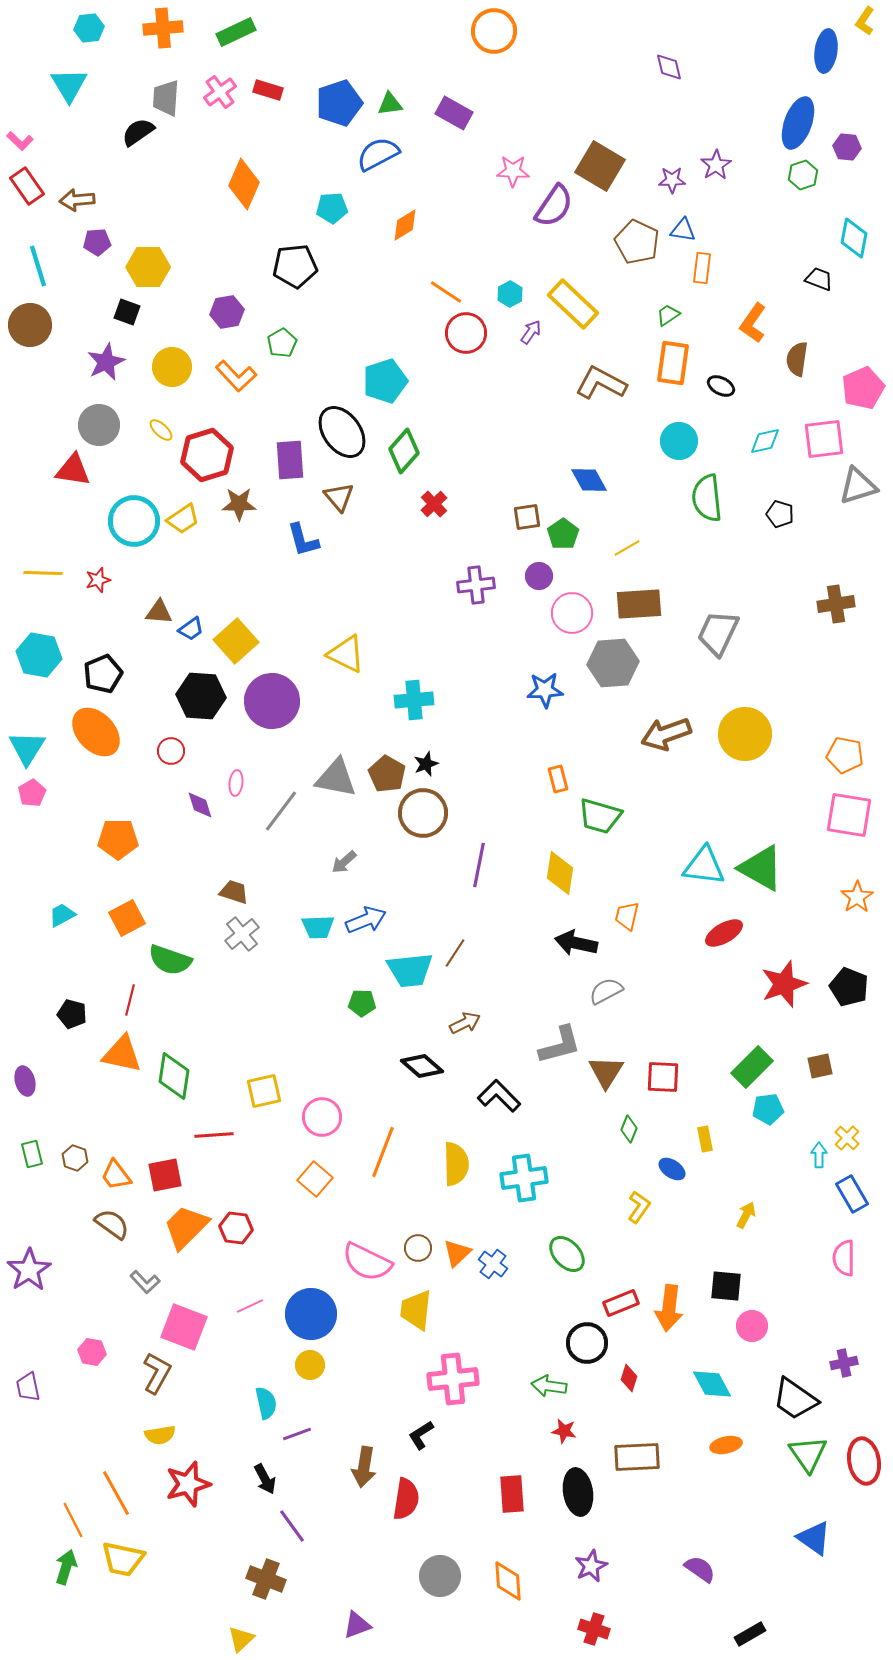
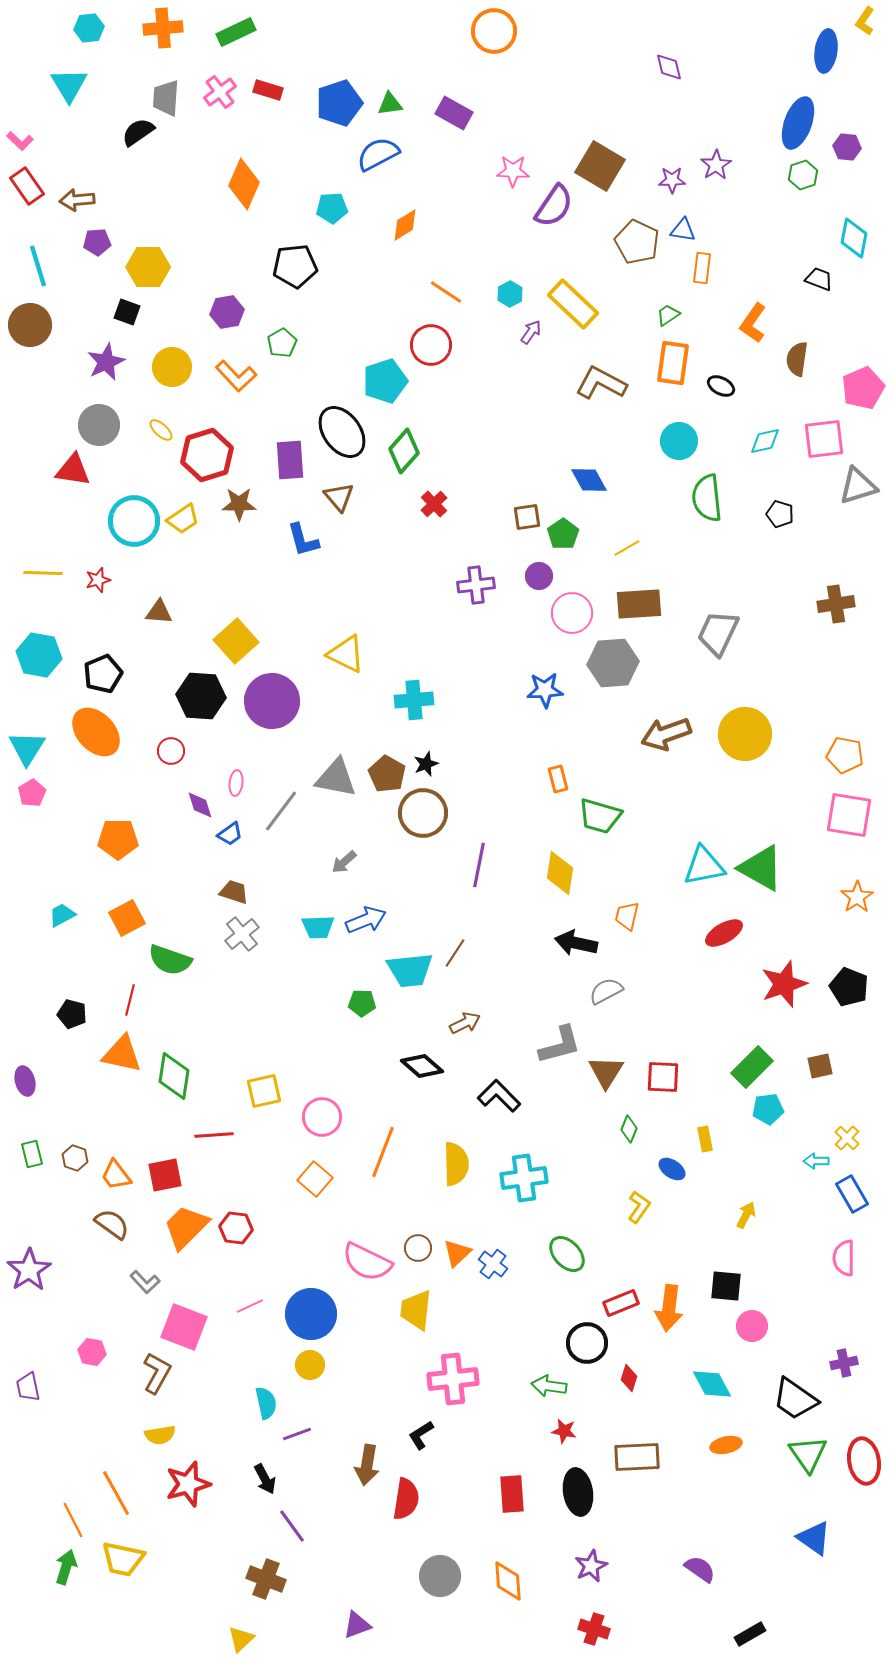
red circle at (466, 333): moved 35 px left, 12 px down
blue trapezoid at (191, 629): moved 39 px right, 205 px down
cyan triangle at (704, 866): rotated 18 degrees counterclockwise
cyan arrow at (819, 1155): moved 3 px left, 6 px down; rotated 90 degrees counterclockwise
brown arrow at (364, 1467): moved 3 px right, 2 px up
